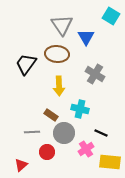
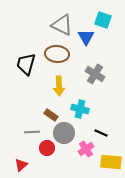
cyan square: moved 8 px left, 4 px down; rotated 12 degrees counterclockwise
gray triangle: rotated 30 degrees counterclockwise
black trapezoid: rotated 20 degrees counterclockwise
red circle: moved 4 px up
yellow rectangle: moved 1 px right
